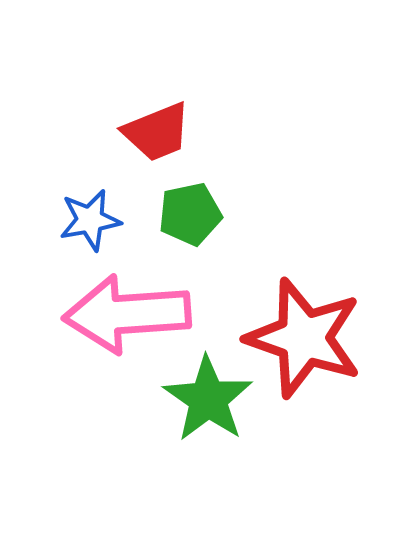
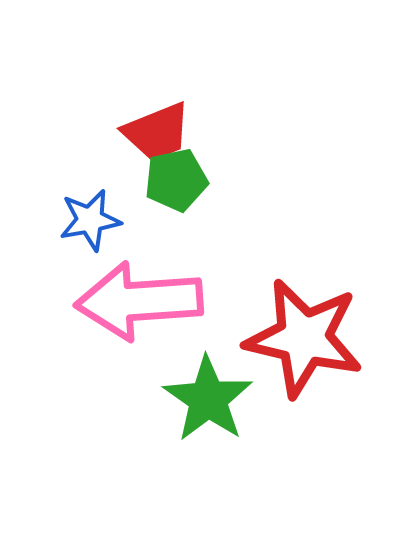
green pentagon: moved 14 px left, 34 px up
pink arrow: moved 12 px right, 13 px up
red star: rotated 6 degrees counterclockwise
